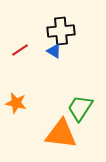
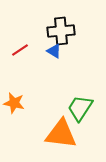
orange star: moved 2 px left
